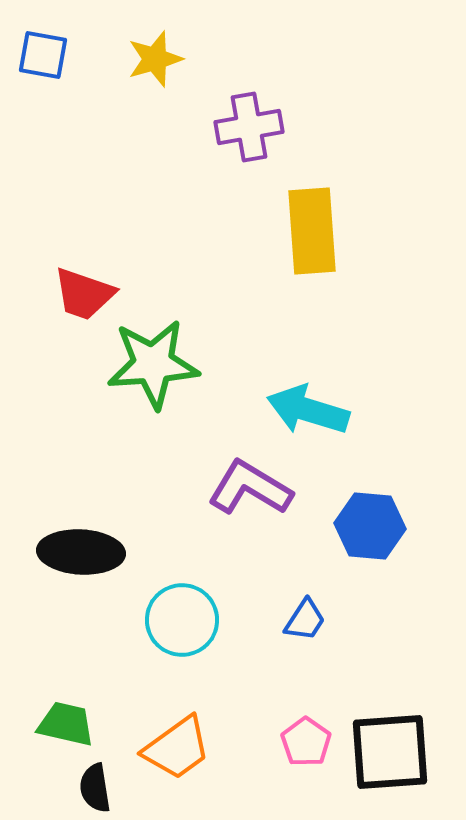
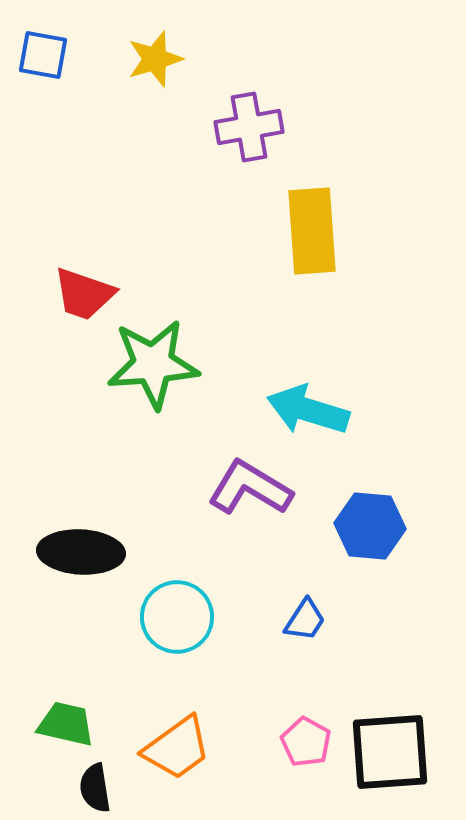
cyan circle: moved 5 px left, 3 px up
pink pentagon: rotated 6 degrees counterclockwise
